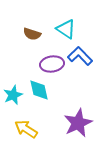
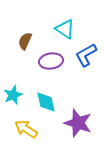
cyan triangle: moved 1 px left
brown semicircle: moved 7 px left, 7 px down; rotated 96 degrees clockwise
blue L-shape: moved 6 px right, 1 px up; rotated 75 degrees counterclockwise
purple ellipse: moved 1 px left, 3 px up
cyan diamond: moved 7 px right, 12 px down
purple star: rotated 28 degrees counterclockwise
